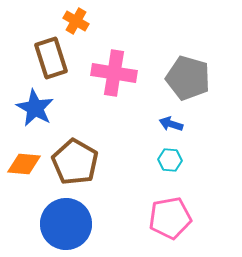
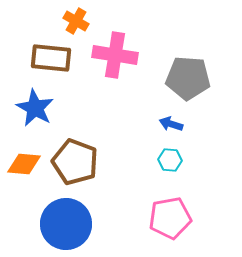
brown rectangle: rotated 66 degrees counterclockwise
pink cross: moved 1 px right, 18 px up
gray pentagon: rotated 12 degrees counterclockwise
brown pentagon: rotated 9 degrees counterclockwise
